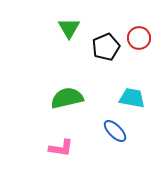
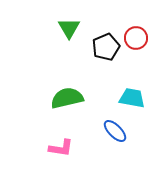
red circle: moved 3 px left
